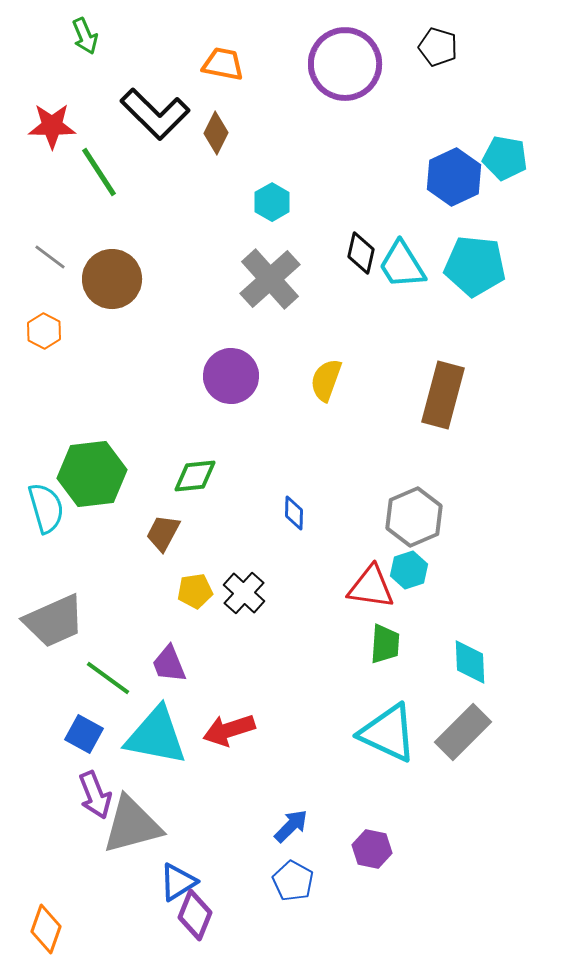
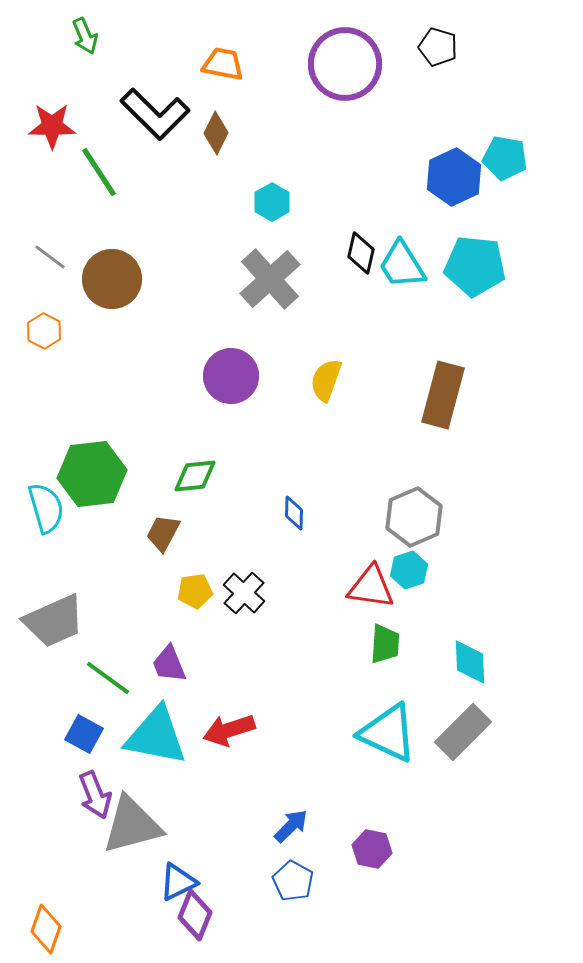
blue triangle at (178, 882): rotated 6 degrees clockwise
